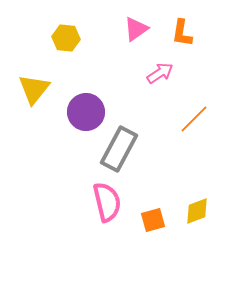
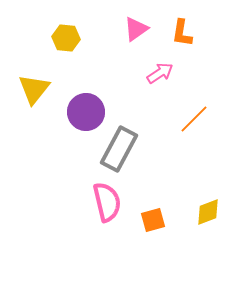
yellow diamond: moved 11 px right, 1 px down
